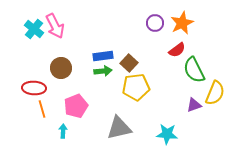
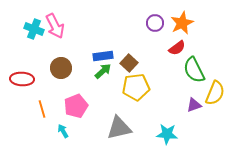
cyan cross: rotated 18 degrees counterclockwise
red semicircle: moved 2 px up
green arrow: rotated 36 degrees counterclockwise
red ellipse: moved 12 px left, 9 px up
cyan arrow: rotated 32 degrees counterclockwise
